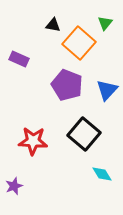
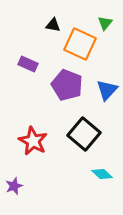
orange square: moved 1 px right, 1 px down; rotated 16 degrees counterclockwise
purple rectangle: moved 9 px right, 5 px down
red star: rotated 24 degrees clockwise
cyan diamond: rotated 15 degrees counterclockwise
